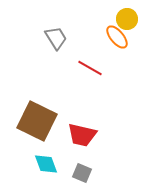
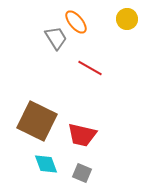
orange ellipse: moved 41 px left, 15 px up
